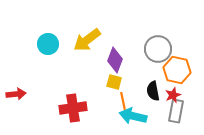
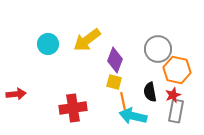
black semicircle: moved 3 px left, 1 px down
